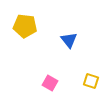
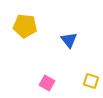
pink square: moved 3 px left
